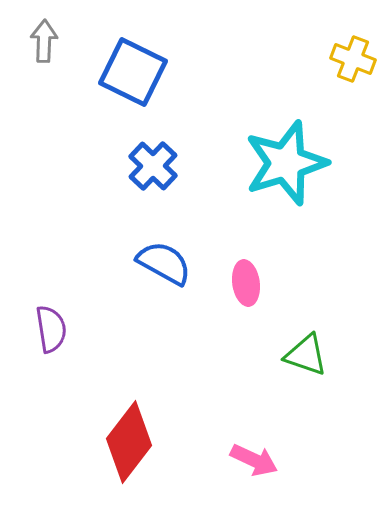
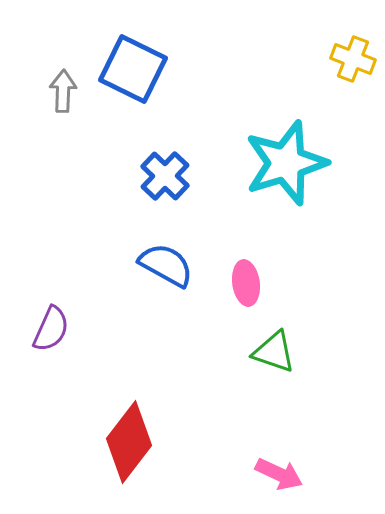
gray arrow: moved 19 px right, 50 px down
blue square: moved 3 px up
blue cross: moved 12 px right, 10 px down
blue semicircle: moved 2 px right, 2 px down
purple semicircle: rotated 33 degrees clockwise
green triangle: moved 32 px left, 3 px up
pink arrow: moved 25 px right, 14 px down
